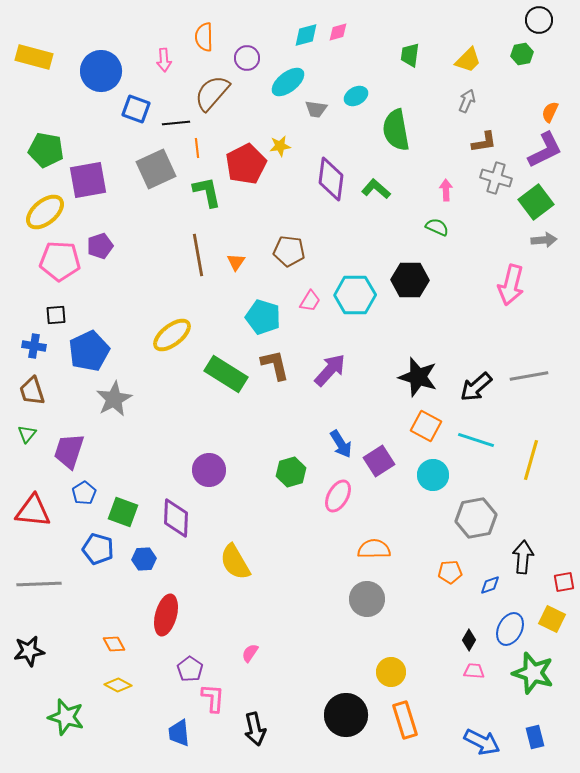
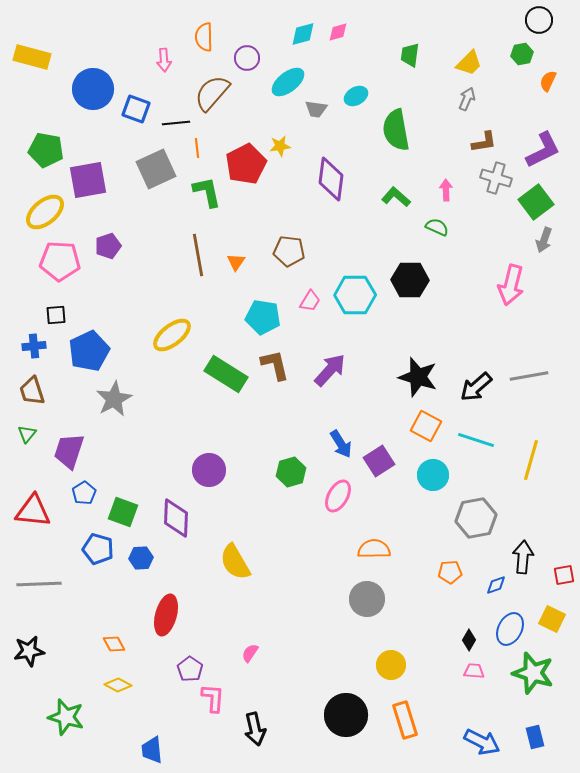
cyan diamond at (306, 35): moved 3 px left, 1 px up
yellow rectangle at (34, 57): moved 2 px left
yellow trapezoid at (468, 60): moved 1 px right, 3 px down
blue circle at (101, 71): moved 8 px left, 18 px down
gray arrow at (467, 101): moved 2 px up
orange semicircle at (550, 112): moved 2 px left, 31 px up
purple L-shape at (545, 150): moved 2 px left
green L-shape at (376, 189): moved 20 px right, 8 px down
gray arrow at (544, 240): rotated 115 degrees clockwise
purple pentagon at (100, 246): moved 8 px right
cyan pentagon at (263, 317): rotated 8 degrees counterclockwise
blue cross at (34, 346): rotated 15 degrees counterclockwise
blue hexagon at (144, 559): moved 3 px left, 1 px up
red square at (564, 582): moved 7 px up
blue diamond at (490, 585): moved 6 px right
yellow circle at (391, 672): moved 7 px up
blue trapezoid at (179, 733): moved 27 px left, 17 px down
